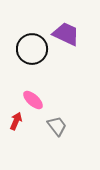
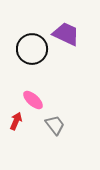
gray trapezoid: moved 2 px left, 1 px up
